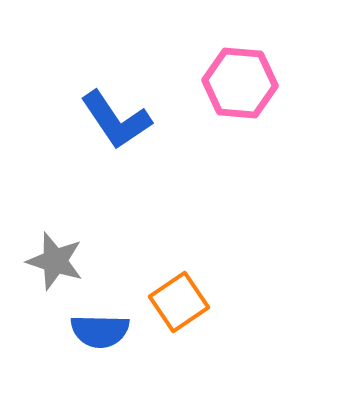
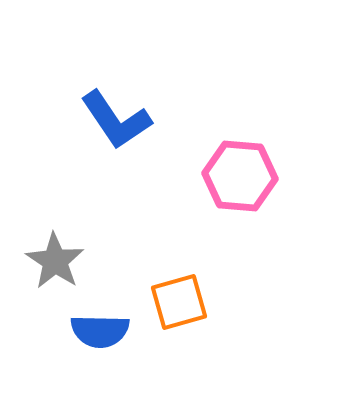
pink hexagon: moved 93 px down
gray star: rotated 16 degrees clockwise
orange square: rotated 18 degrees clockwise
